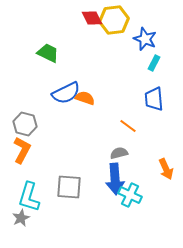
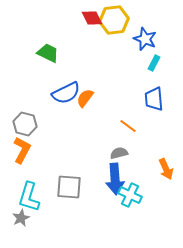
orange semicircle: rotated 72 degrees counterclockwise
